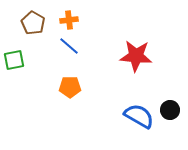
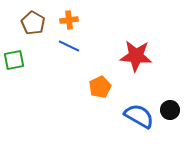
blue line: rotated 15 degrees counterclockwise
orange pentagon: moved 30 px right; rotated 25 degrees counterclockwise
